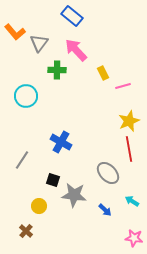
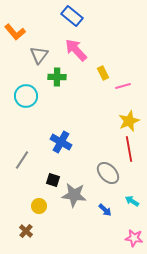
gray triangle: moved 12 px down
green cross: moved 7 px down
